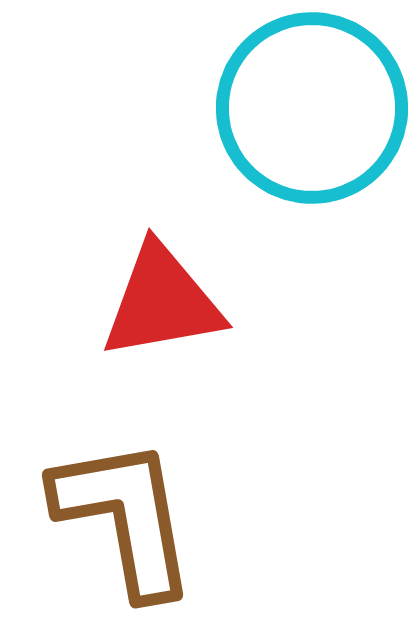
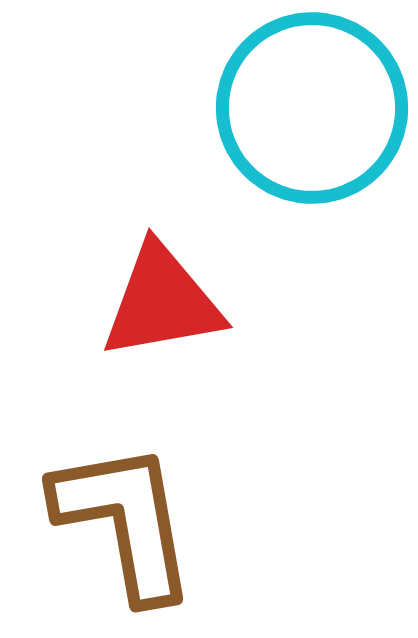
brown L-shape: moved 4 px down
